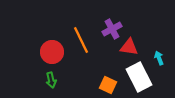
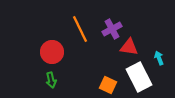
orange line: moved 1 px left, 11 px up
